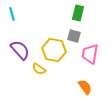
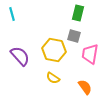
purple semicircle: moved 6 px down
yellow semicircle: moved 14 px right, 9 px down
